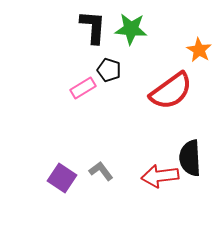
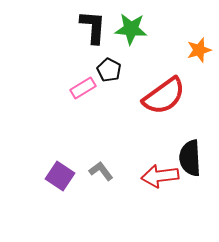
orange star: rotated 25 degrees clockwise
black pentagon: rotated 10 degrees clockwise
red semicircle: moved 7 px left, 5 px down
purple square: moved 2 px left, 2 px up
